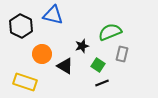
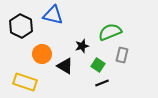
gray rectangle: moved 1 px down
